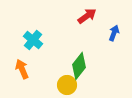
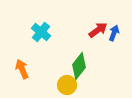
red arrow: moved 11 px right, 14 px down
cyan cross: moved 8 px right, 8 px up
